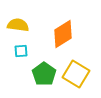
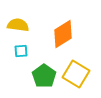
green pentagon: moved 2 px down
